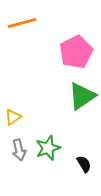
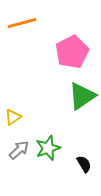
pink pentagon: moved 4 px left
gray arrow: rotated 120 degrees counterclockwise
